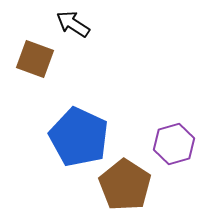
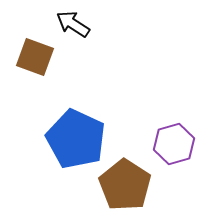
brown square: moved 2 px up
blue pentagon: moved 3 px left, 2 px down
